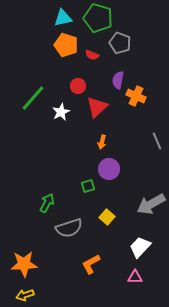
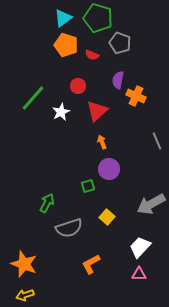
cyan triangle: rotated 24 degrees counterclockwise
red triangle: moved 4 px down
orange arrow: rotated 144 degrees clockwise
orange star: rotated 24 degrees clockwise
pink triangle: moved 4 px right, 3 px up
